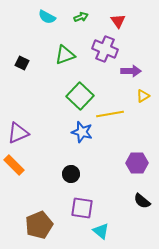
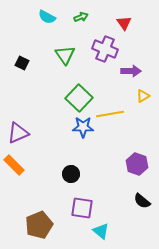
red triangle: moved 6 px right, 2 px down
green triangle: rotated 45 degrees counterclockwise
green square: moved 1 px left, 2 px down
blue star: moved 1 px right, 5 px up; rotated 15 degrees counterclockwise
purple hexagon: moved 1 px down; rotated 20 degrees clockwise
